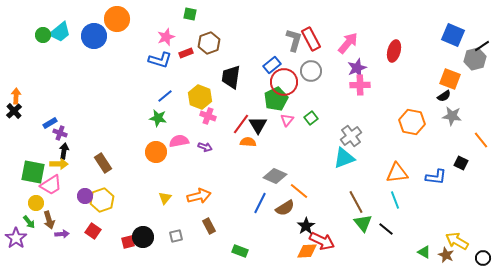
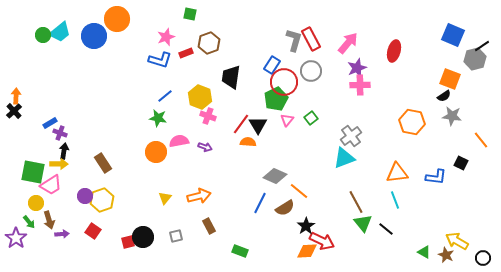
blue rectangle at (272, 65): rotated 18 degrees counterclockwise
